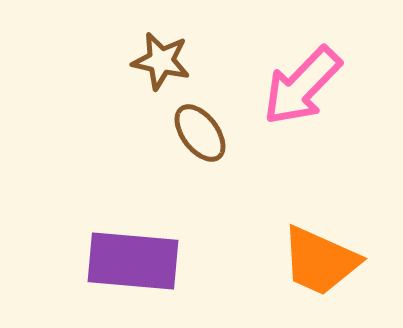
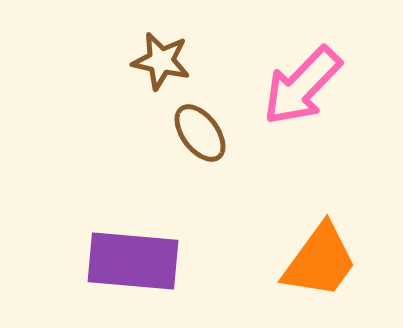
orange trapezoid: rotated 78 degrees counterclockwise
